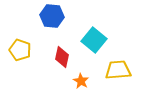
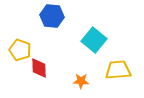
red diamond: moved 23 px left, 11 px down; rotated 15 degrees counterclockwise
orange star: rotated 28 degrees counterclockwise
